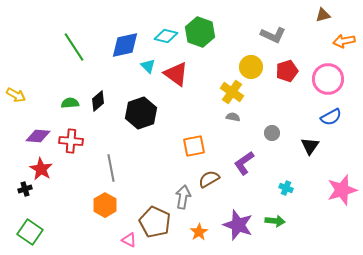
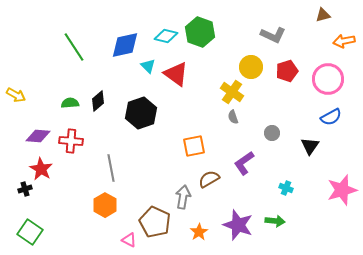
gray semicircle: rotated 120 degrees counterclockwise
